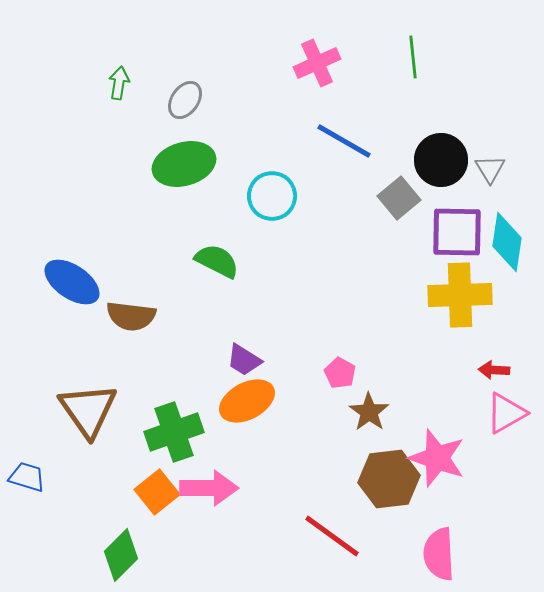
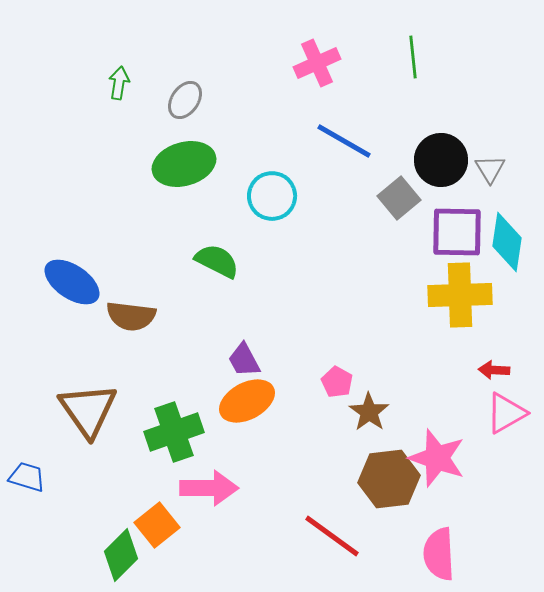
purple trapezoid: rotated 30 degrees clockwise
pink pentagon: moved 3 px left, 9 px down
orange square: moved 33 px down
